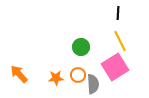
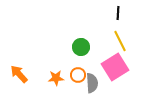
gray semicircle: moved 1 px left, 1 px up
